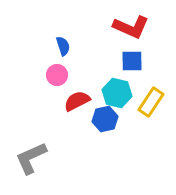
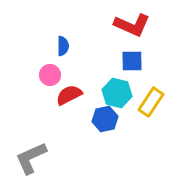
red L-shape: moved 1 px right, 2 px up
blue semicircle: rotated 18 degrees clockwise
pink circle: moved 7 px left
red semicircle: moved 8 px left, 6 px up
